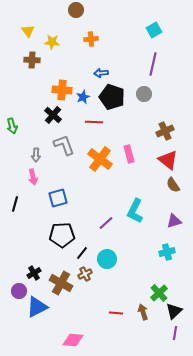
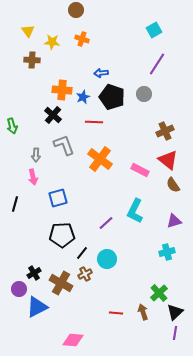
orange cross at (91, 39): moved 9 px left; rotated 24 degrees clockwise
purple line at (153, 64): moved 4 px right; rotated 20 degrees clockwise
pink rectangle at (129, 154): moved 11 px right, 16 px down; rotated 48 degrees counterclockwise
purple circle at (19, 291): moved 2 px up
black triangle at (174, 311): moved 1 px right, 1 px down
